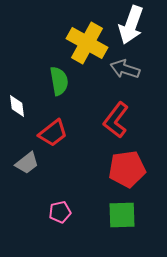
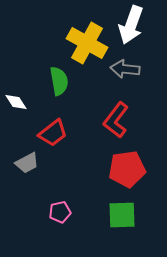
gray arrow: rotated 12 degrees counterclockwise
white diamond: moved 1 px left, 4 px up; rotated 25 degrees counterclockwise
gray trapezoid: rotated 10 degrees clockwise
